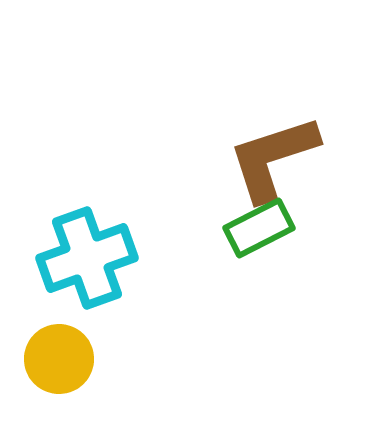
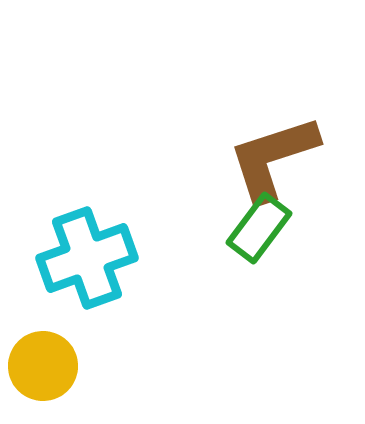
green rectangle: rotated 26 degrees counterclockwise
yellow circle: moved 16 px left, 7 px down
